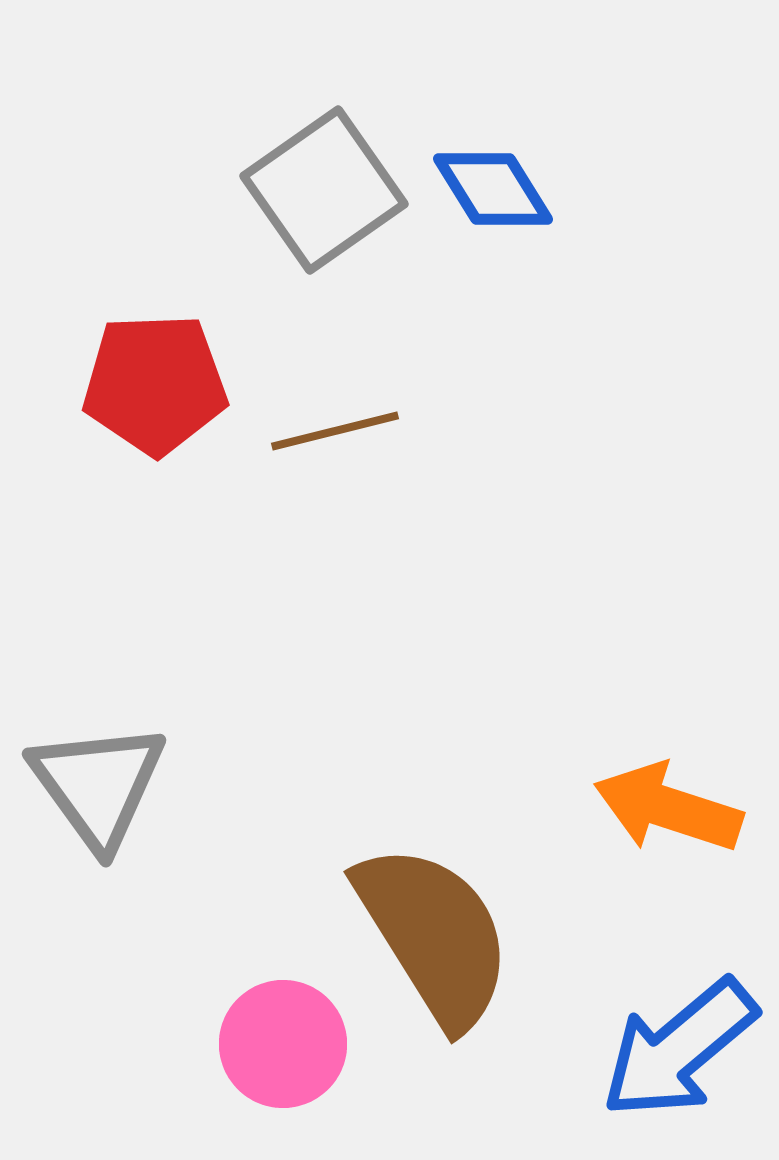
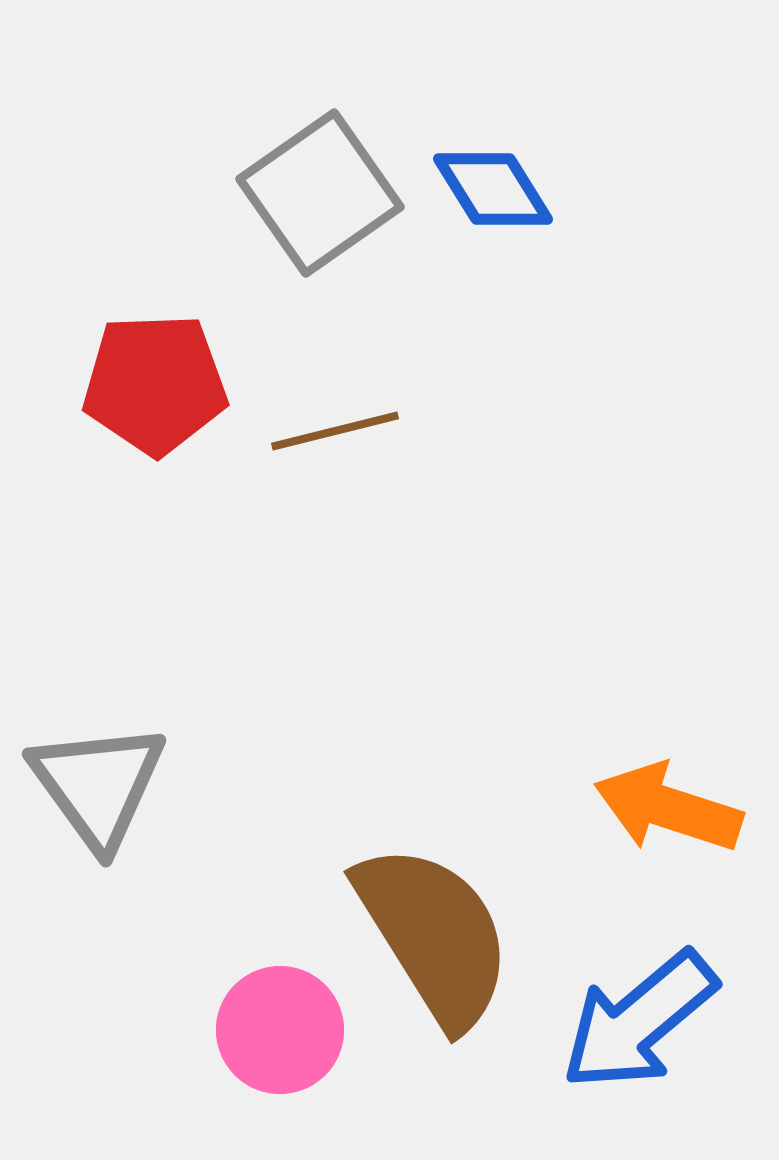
gray square: moved 4 px left, 3 px down
pink circle: moved 3 px left, 14 px up
blue arrow: moved 40 px left, 28 px up
